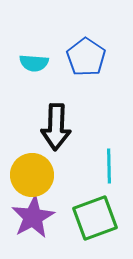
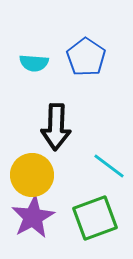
cyan line: rotated 52 degrees counterclockwise
